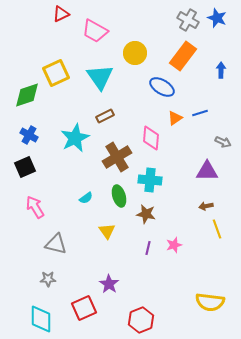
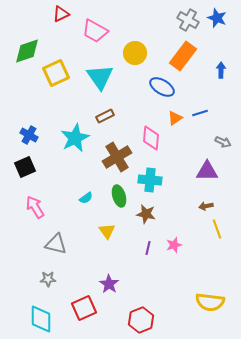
green diamond: moved 44 px up
